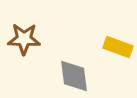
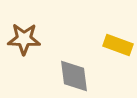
yellow rectangle: moved 2 px up
